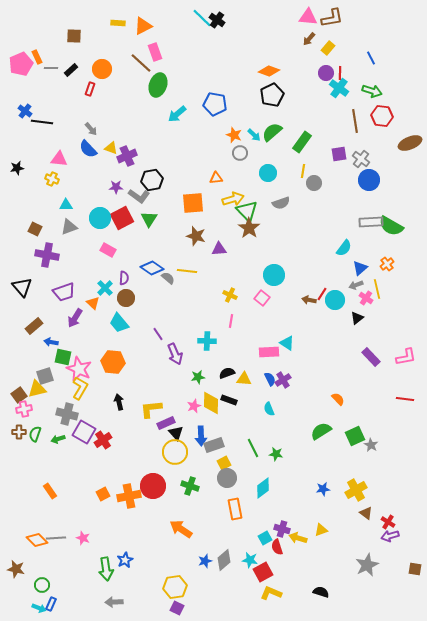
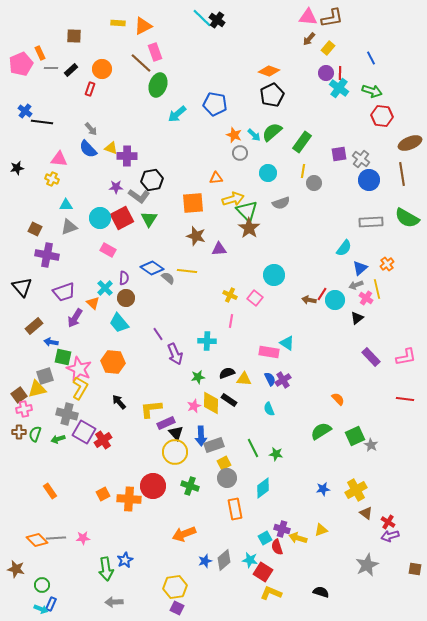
orange rectangle at (37, 57): moved 3 px right, 4 px up
brown line at (355, 121): moved 47 px right, 53 px down
purple cross at (127, 156): rotated 24 degrees clockwise
green semicircle at (391, 226): moved 16 px right, 8 px up
pink square at (262, 298): moved 7 px left
pink rectangle at (269, 352): rotated 12 degrees clockwise
black rectangle at (229, 400): rotated 14 degrees clockwise
black arrow at (119, 402): rotated 28 degrees counterclockwise
orange cross at (129, 496): moved 3 px down; rotated 15 degrees clockwise
orange arrow at (181, 529): moved 3 px right, 5 px down; rotated 55 degrees counterclockwise
pink star at (83, 538): rotated 24 degrees counterclockwise
red square at (263, 572): rotated 30 degrees counterclockwise
cyan arrow at (39, 608): moved 2 px right, 1 px down
